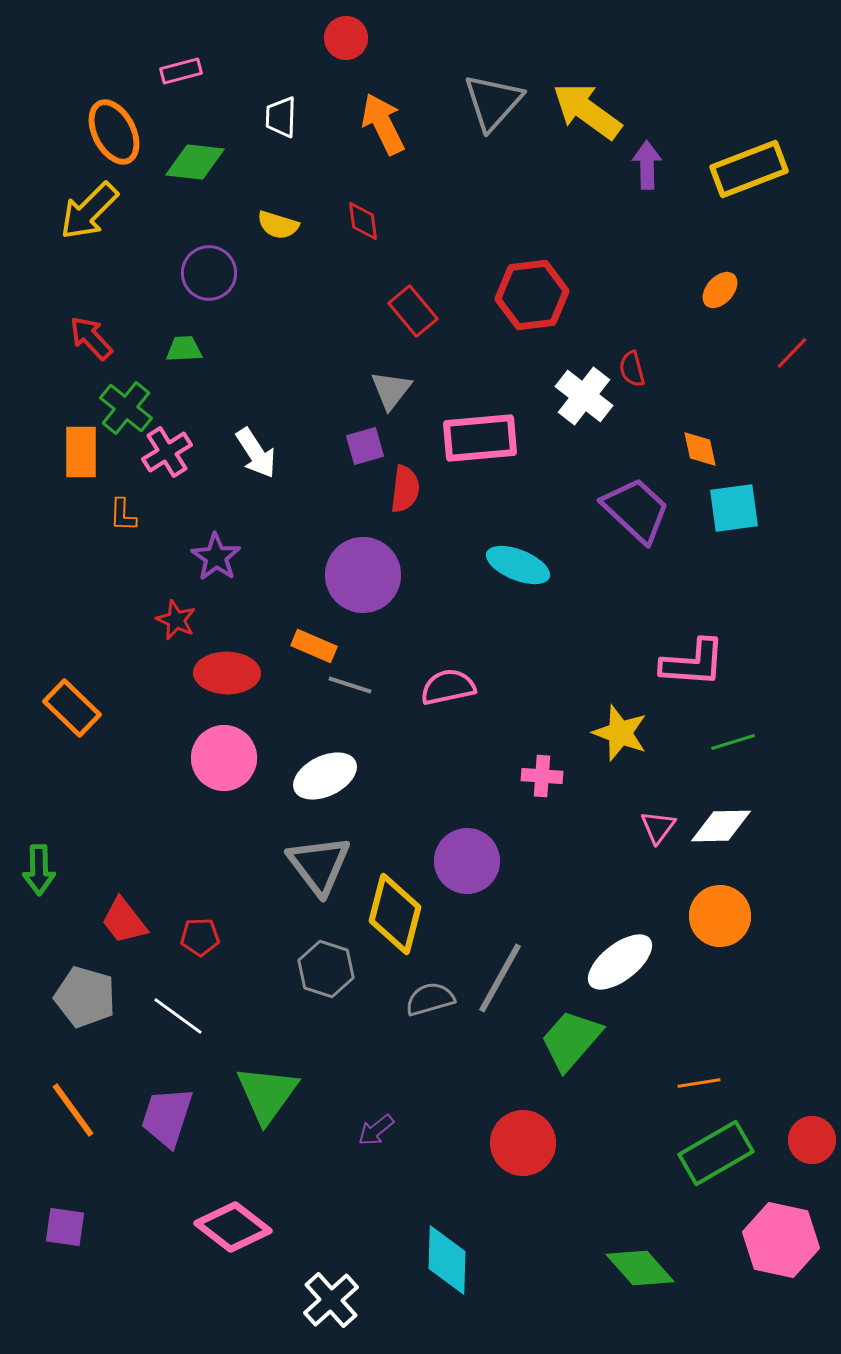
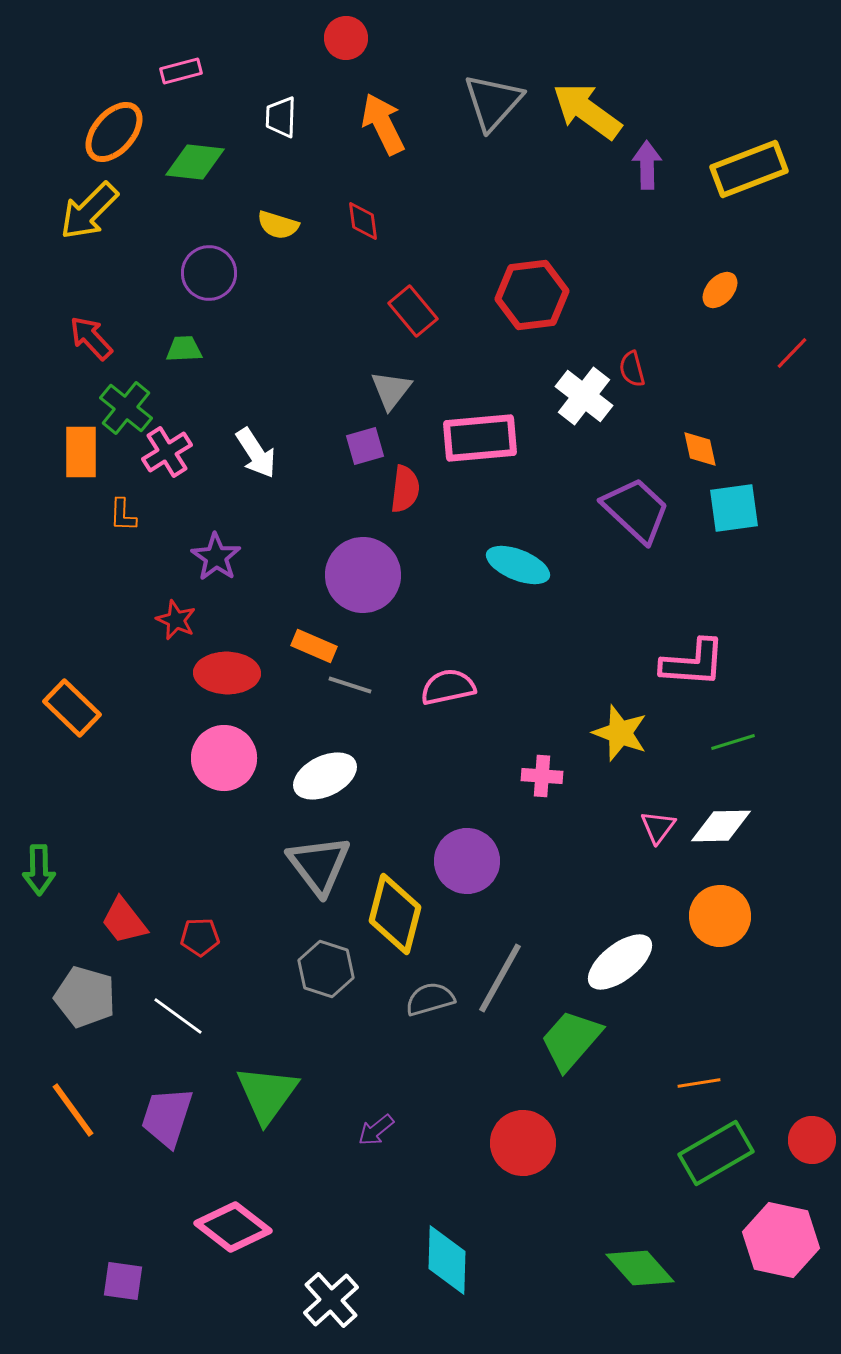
orange ellipse at (114, 132): rotated 68 degrees clockwise
purple square at (65, 1227): moved 58 px right, 54 px down
